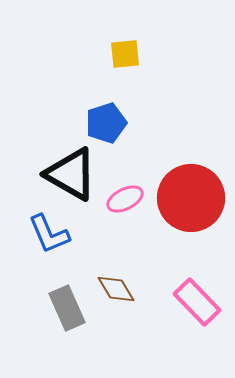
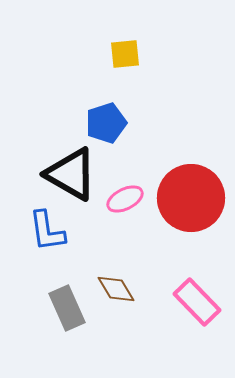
blue L-shape: moved 2 px left, 3 px up; rotated 15 degrees clockwise
